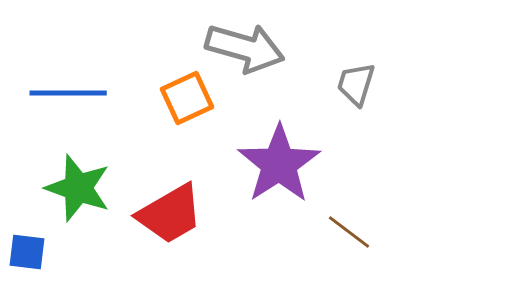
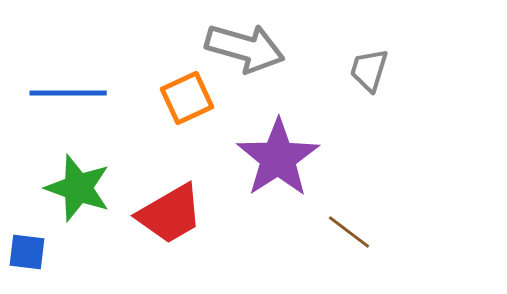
gray trapezoid: moved 13 px right, 14 px up
purple star: moved 1 px left, 6 px up
